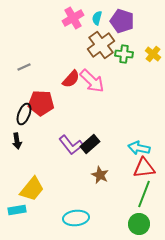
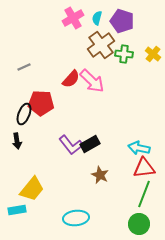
black rectangle: rotated 12 degrees clockwise
